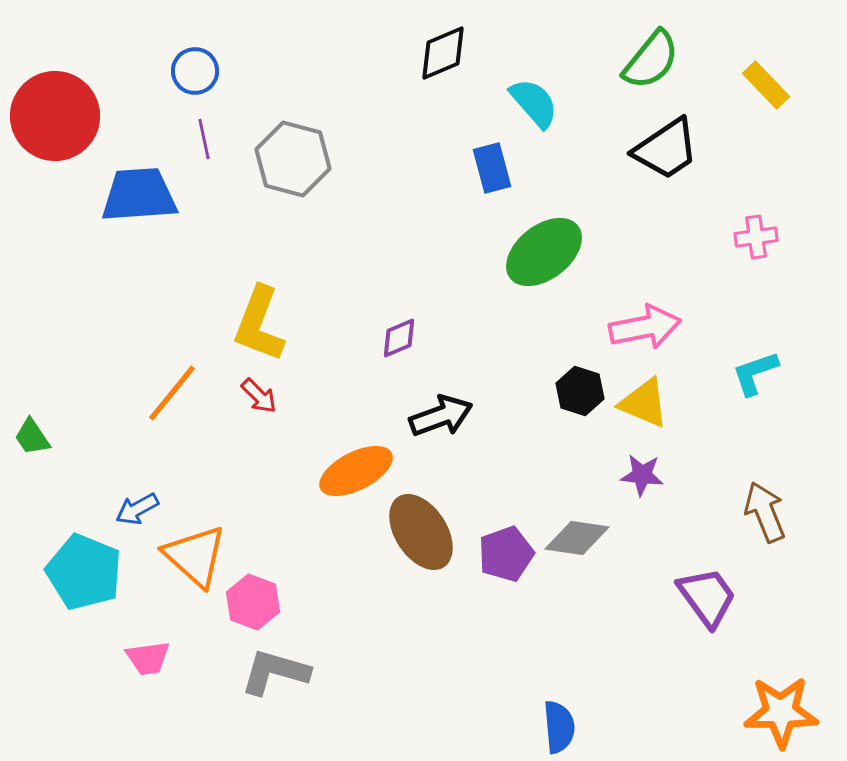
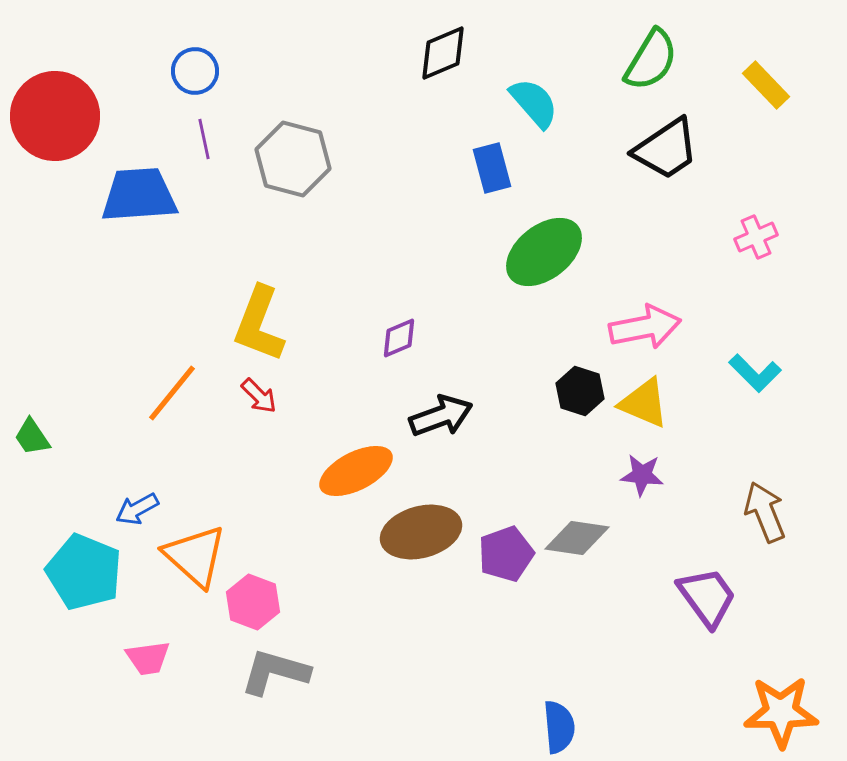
green semicircle: rotated 8 degrees counterclockwise
pink cross: rotated 15 degrees counterclockwise
cyan L-shape: rotated 116 degrees counterclockwise
brown ellipse: rotated 72 degrees counterclockwise
